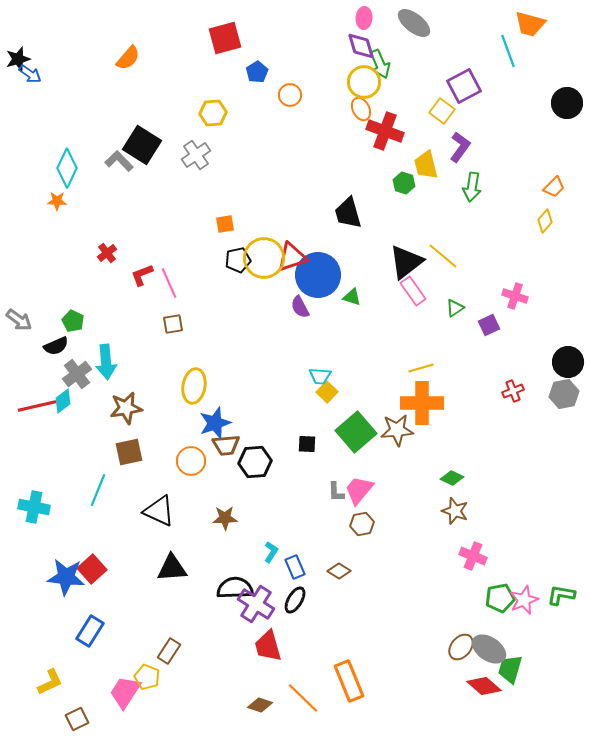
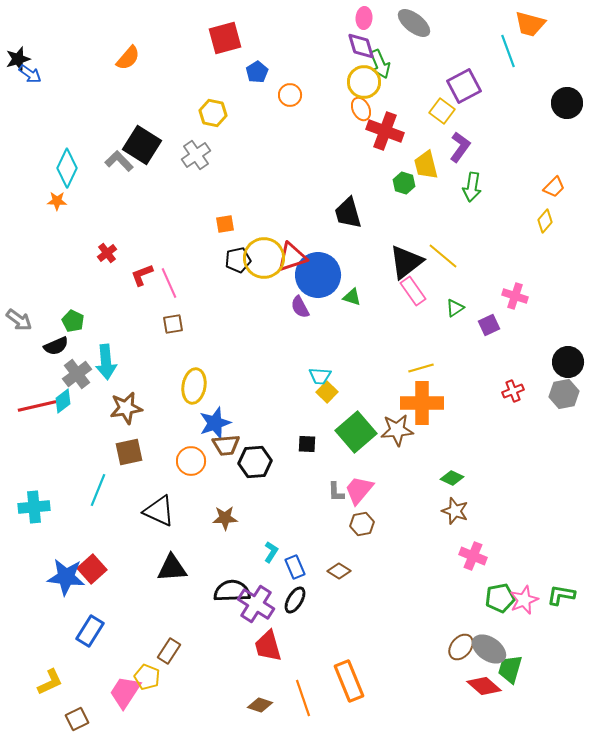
yellow hexagon at (213, 113): rotated 16 degrees clockwise
cyan cross at (34, 507): rotated 16 degrees counterclockwise
black semicircle at (235, 588): moved 3 px left, 3 px down
orange line at (303, 698): rotated 27 degrees clockwise
